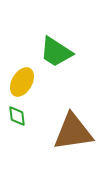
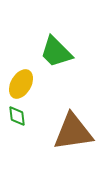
green trapezoid: rotated 12 degrees clockwise
yellow ellipse: moved 1 px left, 2 px down
